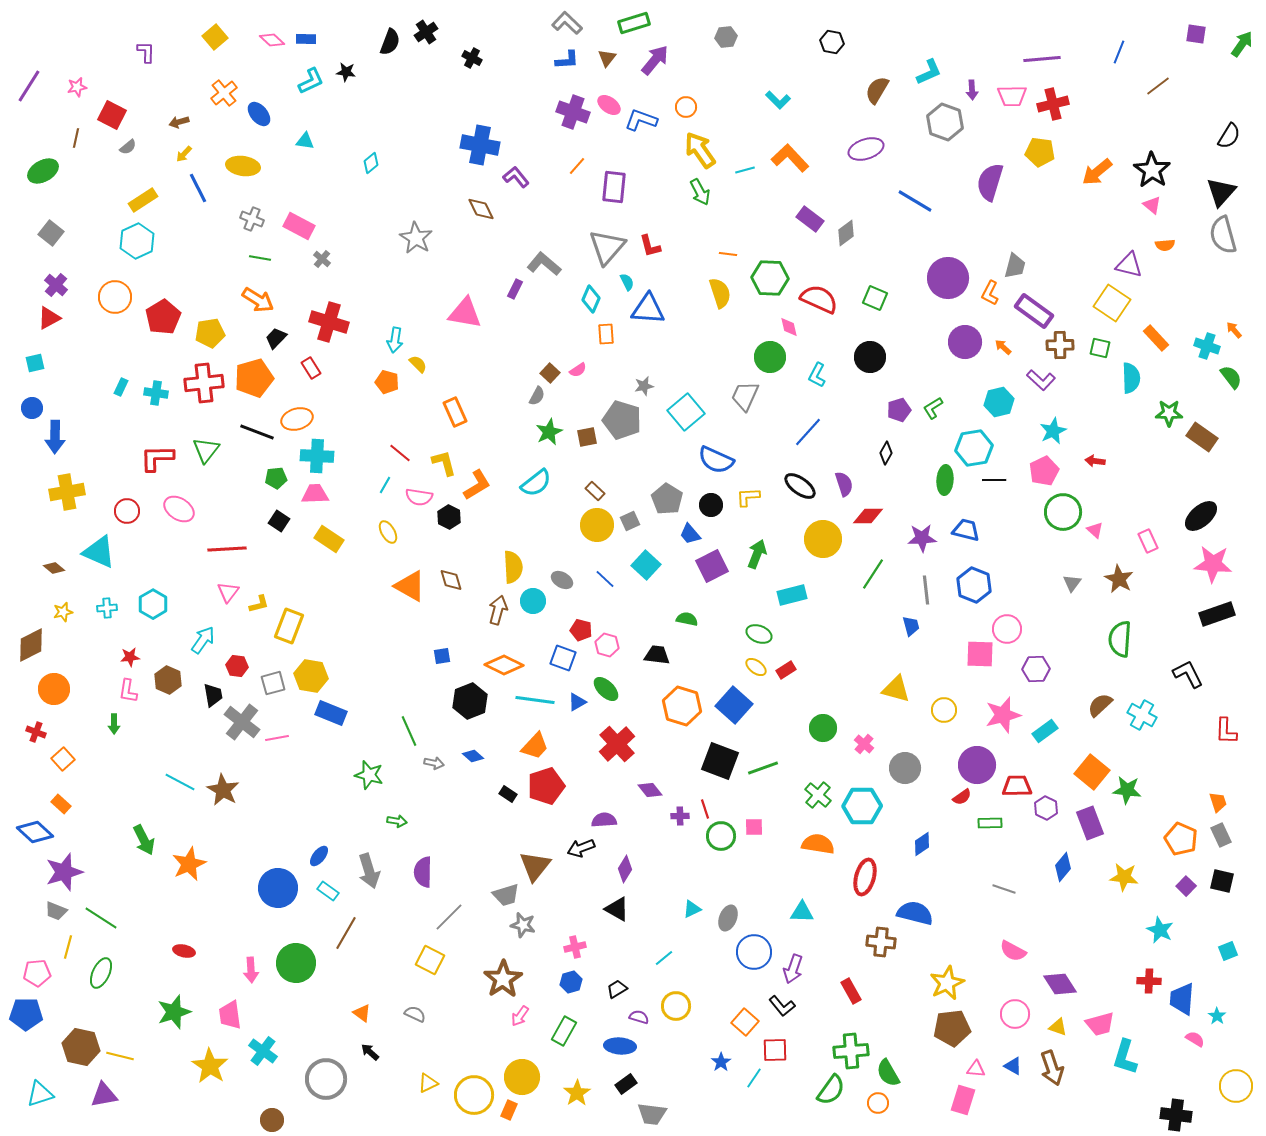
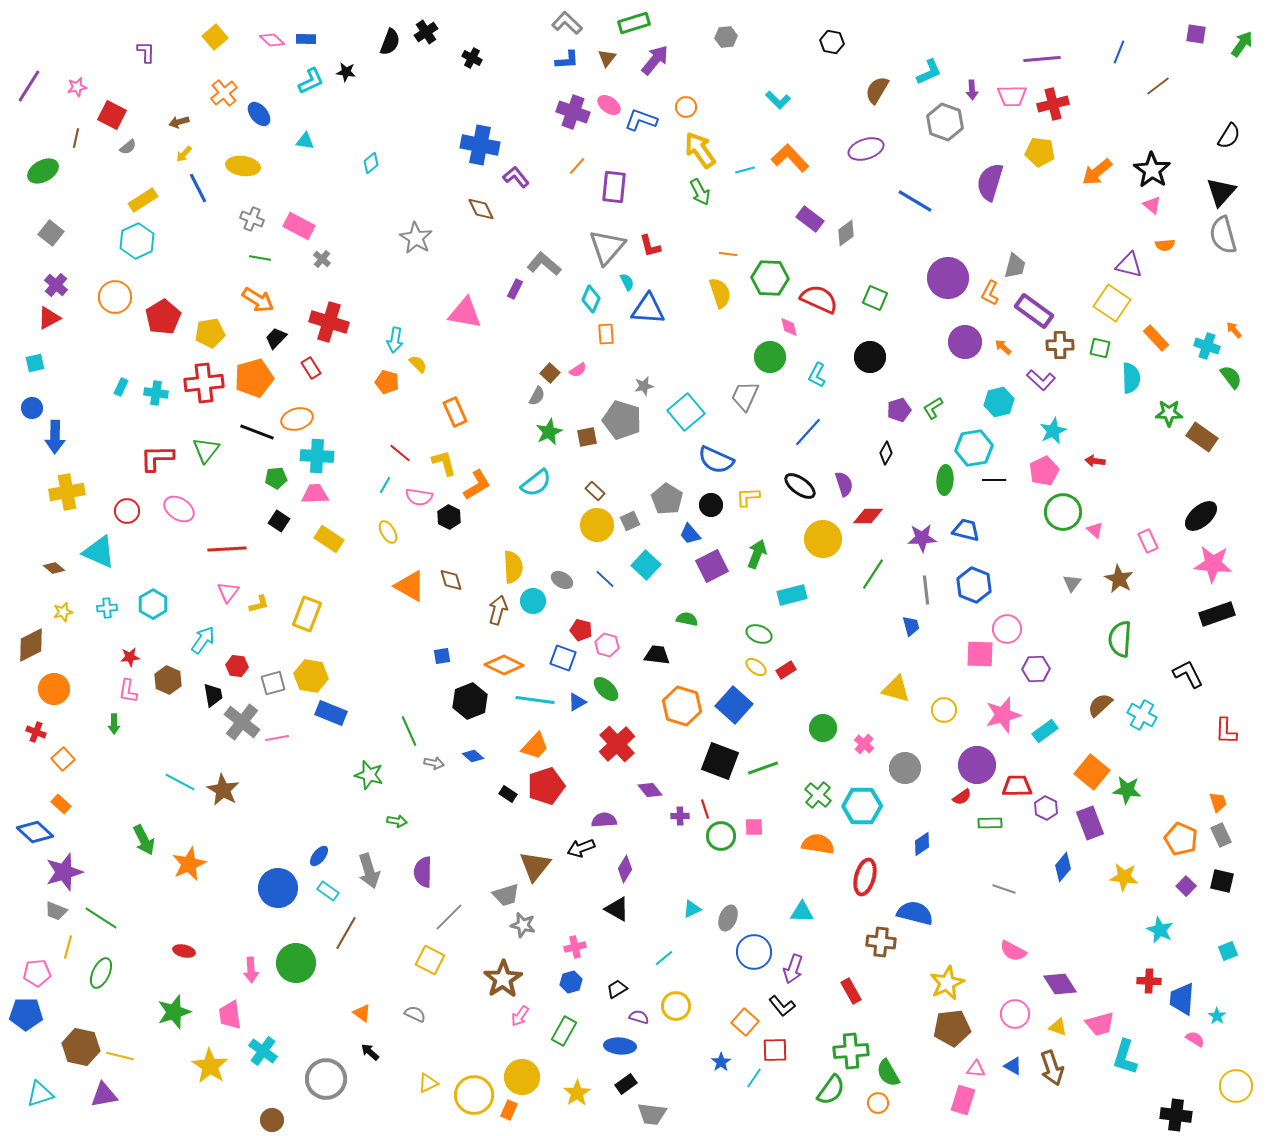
yellow rectangle at (289, 626): moved 18 px right, 12 px up
